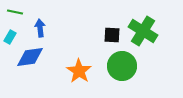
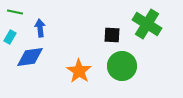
green cross: moved 4 px right, 7 px up
